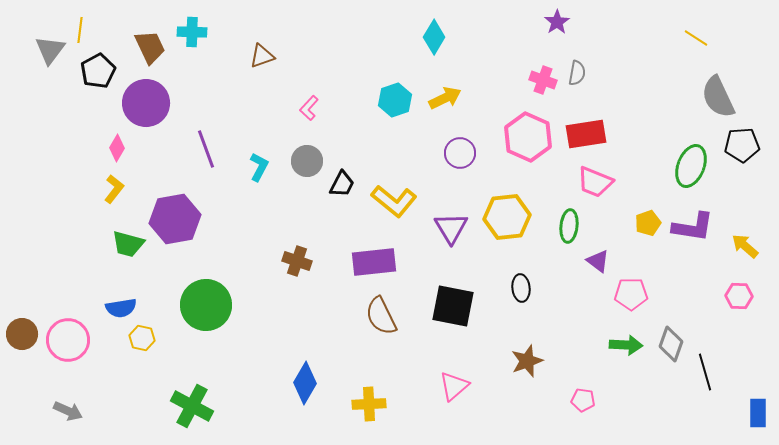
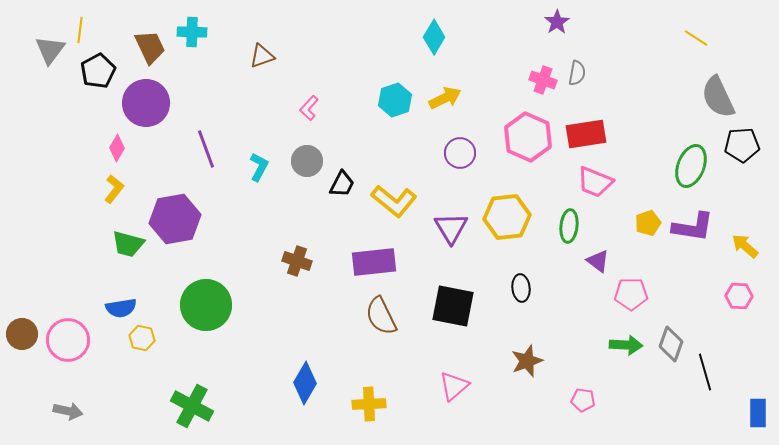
gray arrow at (68, 411): rotated 12 degrees counterclockwise
